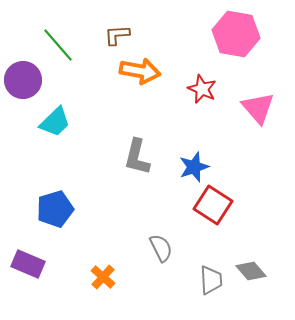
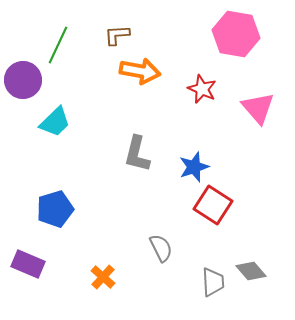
green line: rotated 66 degrees clockwise
gray L-shape: moved 3 px up
gray trapezoid: moved 2 px right, 2 px down
